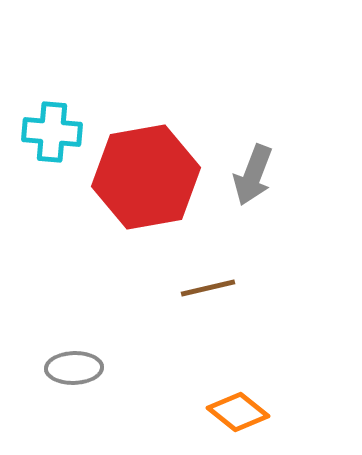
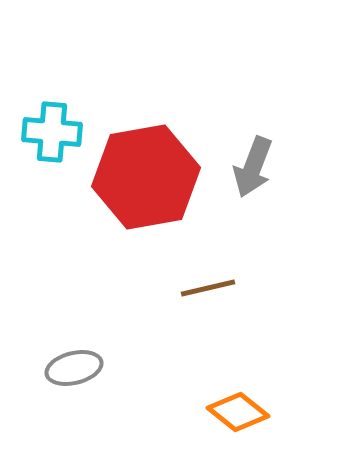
gray arrow: moved 8 px up
gray ellipse: rotated 12 degrees counterclockwise
